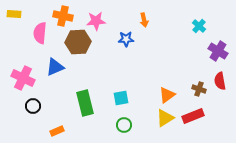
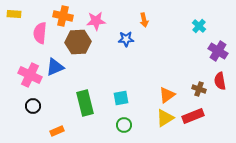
pink cross: moved 7 px right, 3 px up
